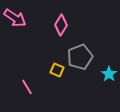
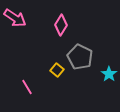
gray pentagon: rotated 25 degrees counterclockwise
yellow square: rotated 16 degrees clockwise
